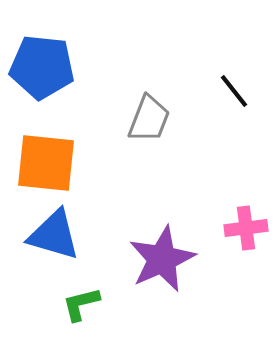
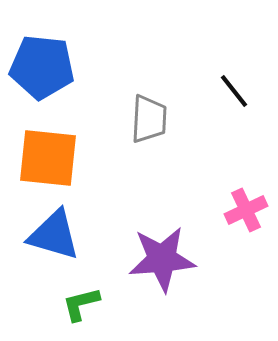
gray trapezoid: rotated 18 degrees counterclockwise
orange square: moved 2 px right, 5 px up
pink cross: moved 18 px up; rotated 18 degrees counterclockwise
purple star: rotated 20 degrees clockwise
